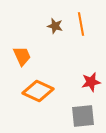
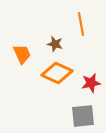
brown star: moved 18 px down
orange trapezoid: moved 2 px up
red star: moved 1 px down
orange diamond: moved 19 px right, 18 px up
